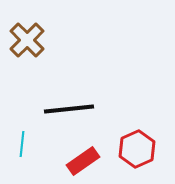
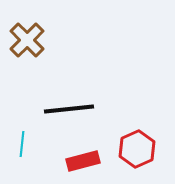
red rectangle: rotated 20 degrees clockwise
